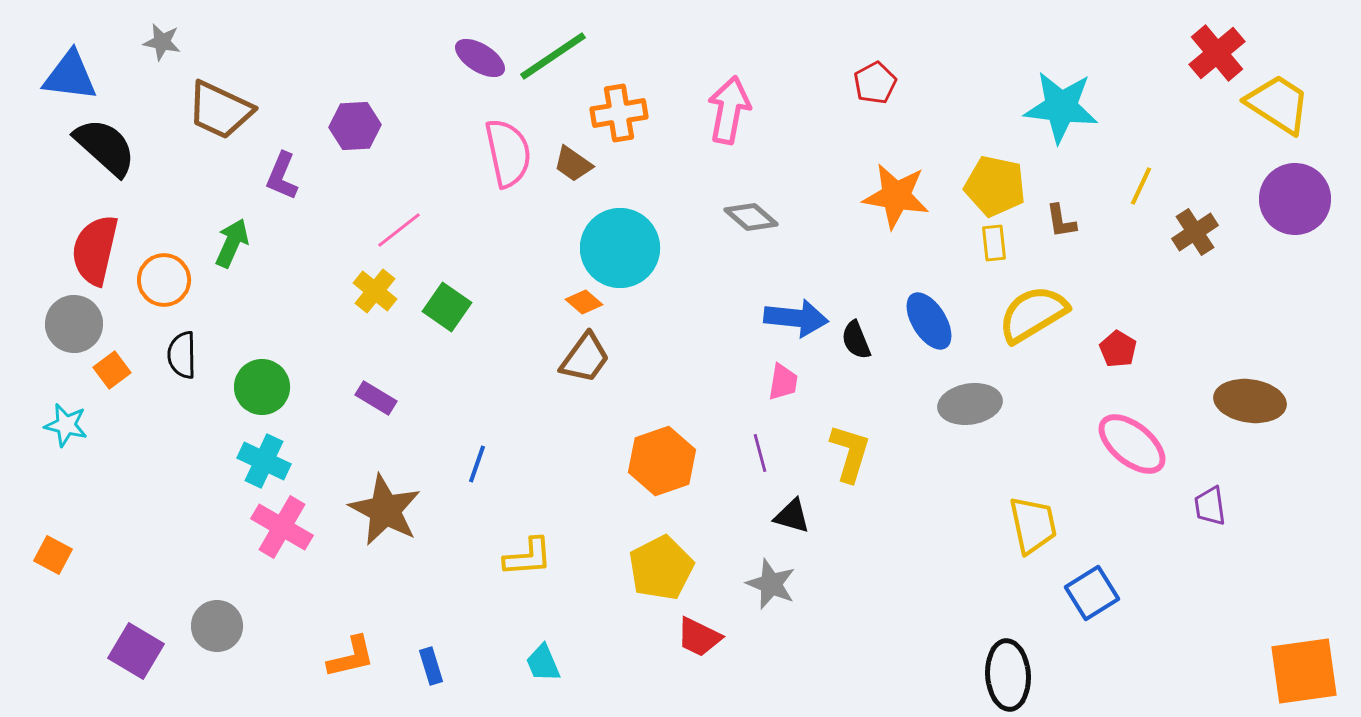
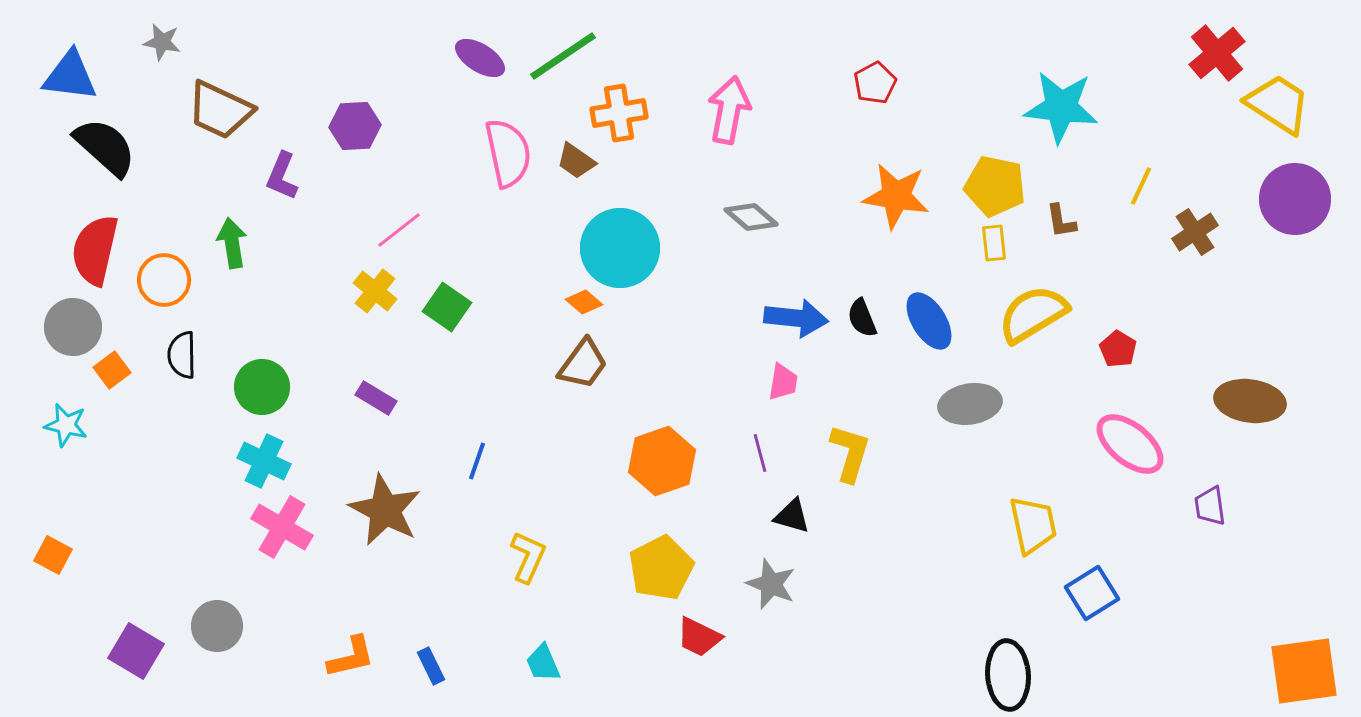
green line at (553, 56): moved 10 px right
brown trapezoid at (573, 164): moved 3 px right, 3 px up
green arrow at (232, 243): rotated 33 degrees counterclockwise
gray circle at (74, 324): moved 1 px left, 3 px down
black semicircle at (856, 340): moved 6 px right, 22 px up
brown trapezoid at (585, 358): moved 2 px left, 6 px down
pink ellipse at (1132, 444): moved 2 px left
blue line at (477, 464): moved 3 px up
yellow L-shape at (528, 557): rotated 62 degrees counterclockwise
blue rectangle at (431, 666): rotated 9 degrees counterclockwise
